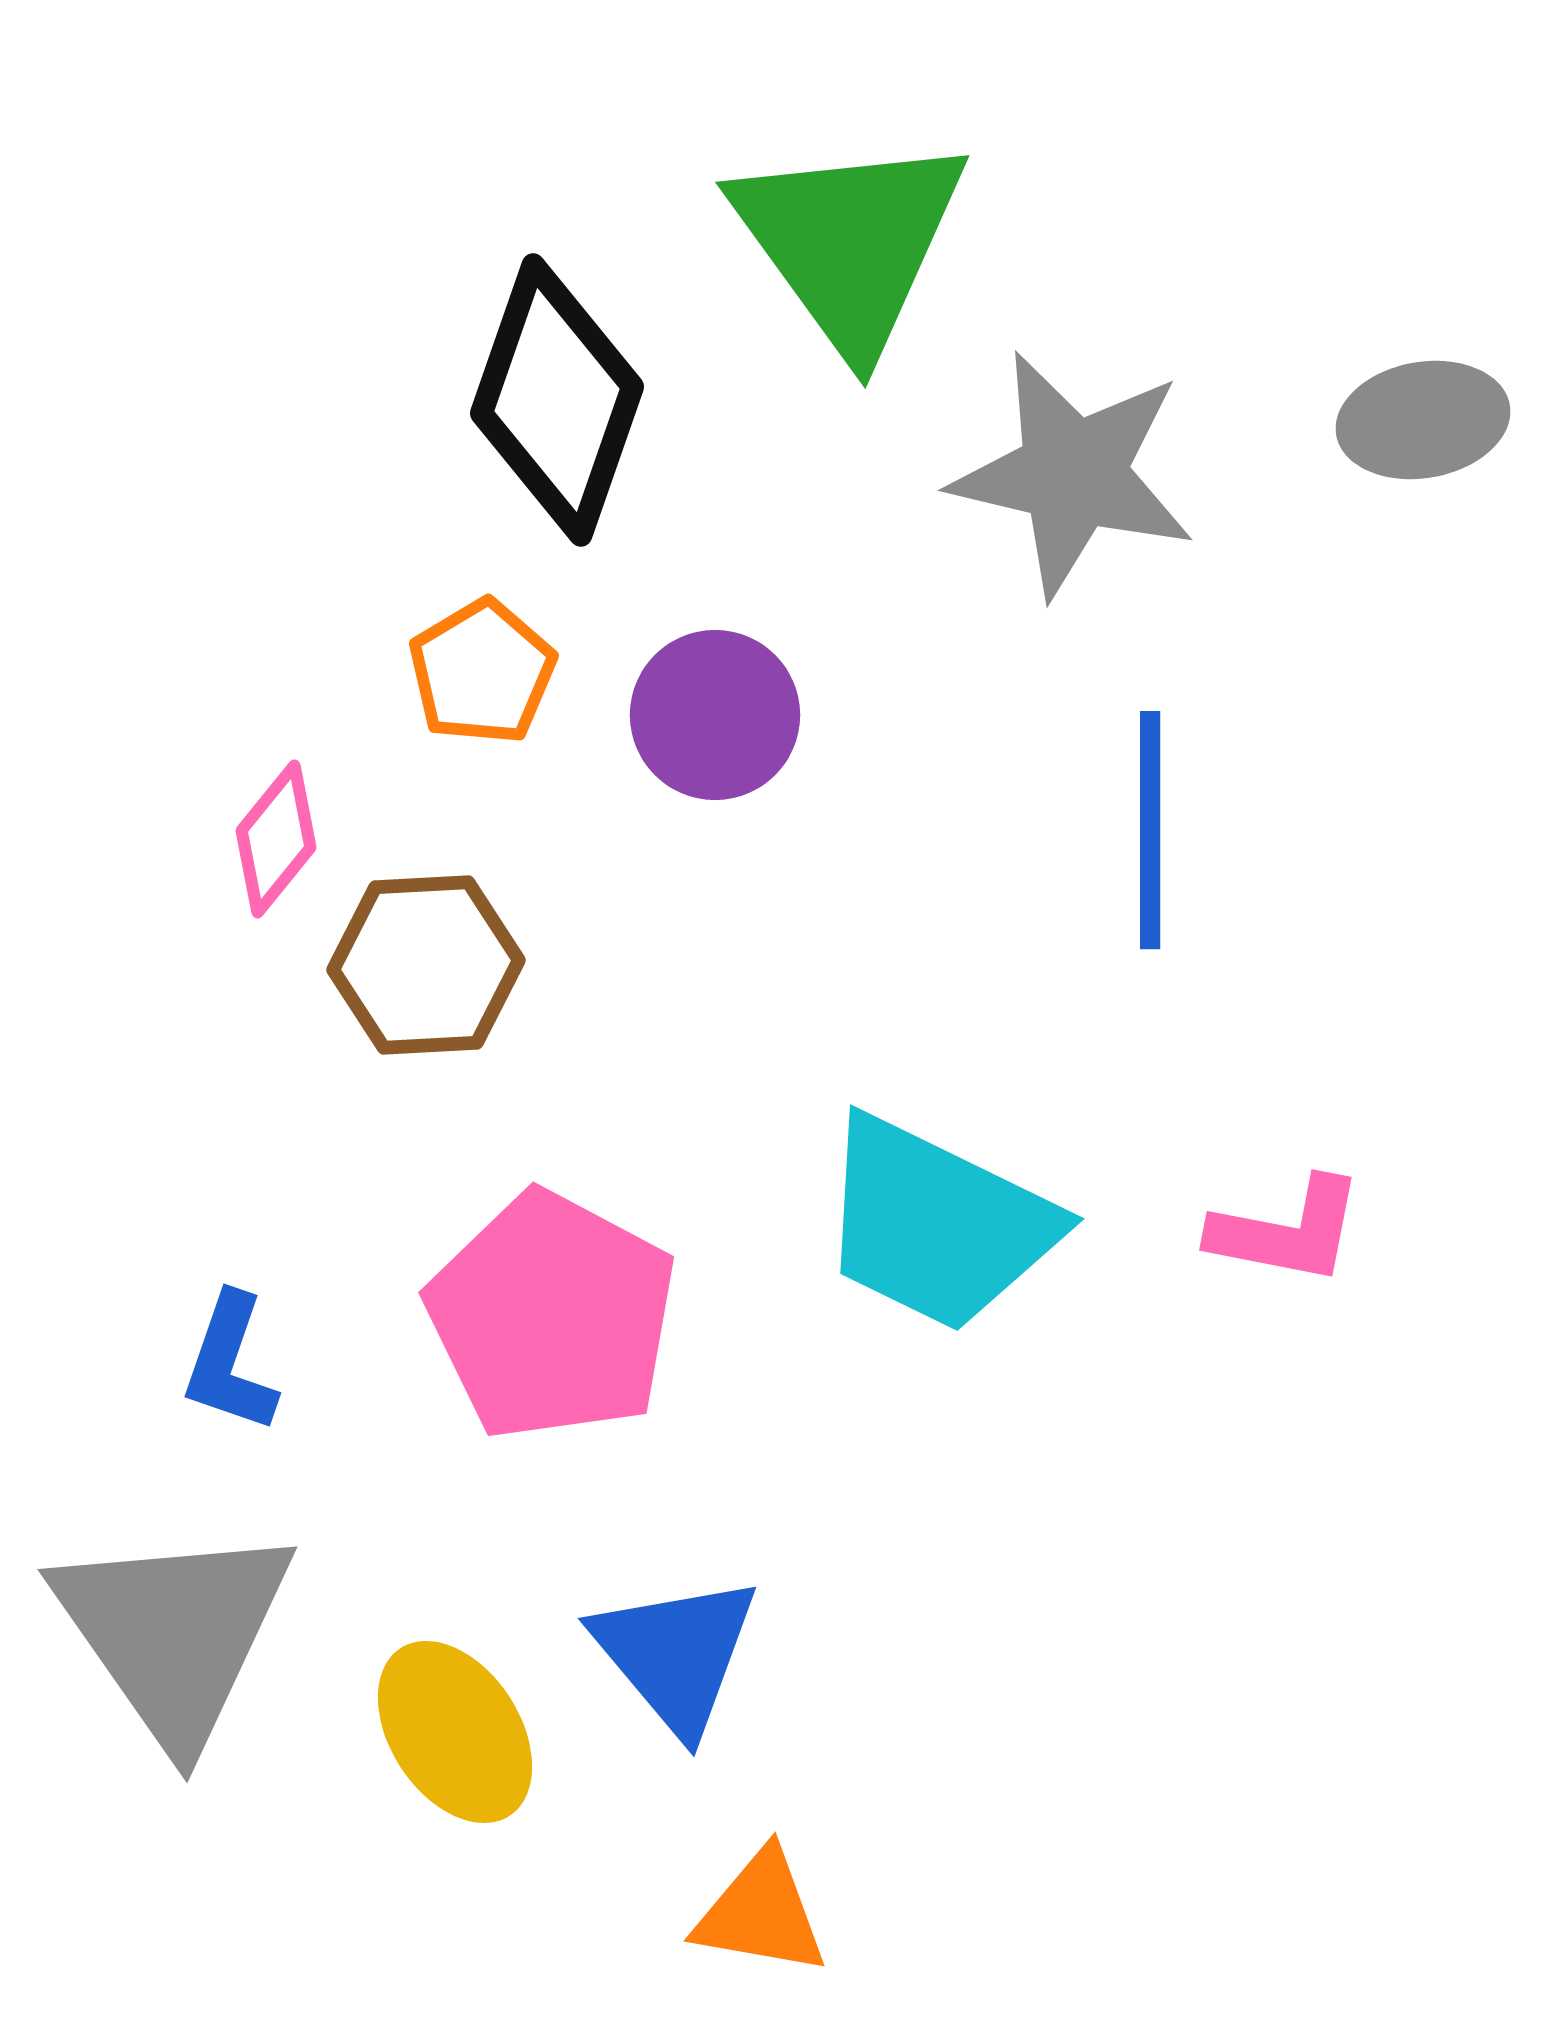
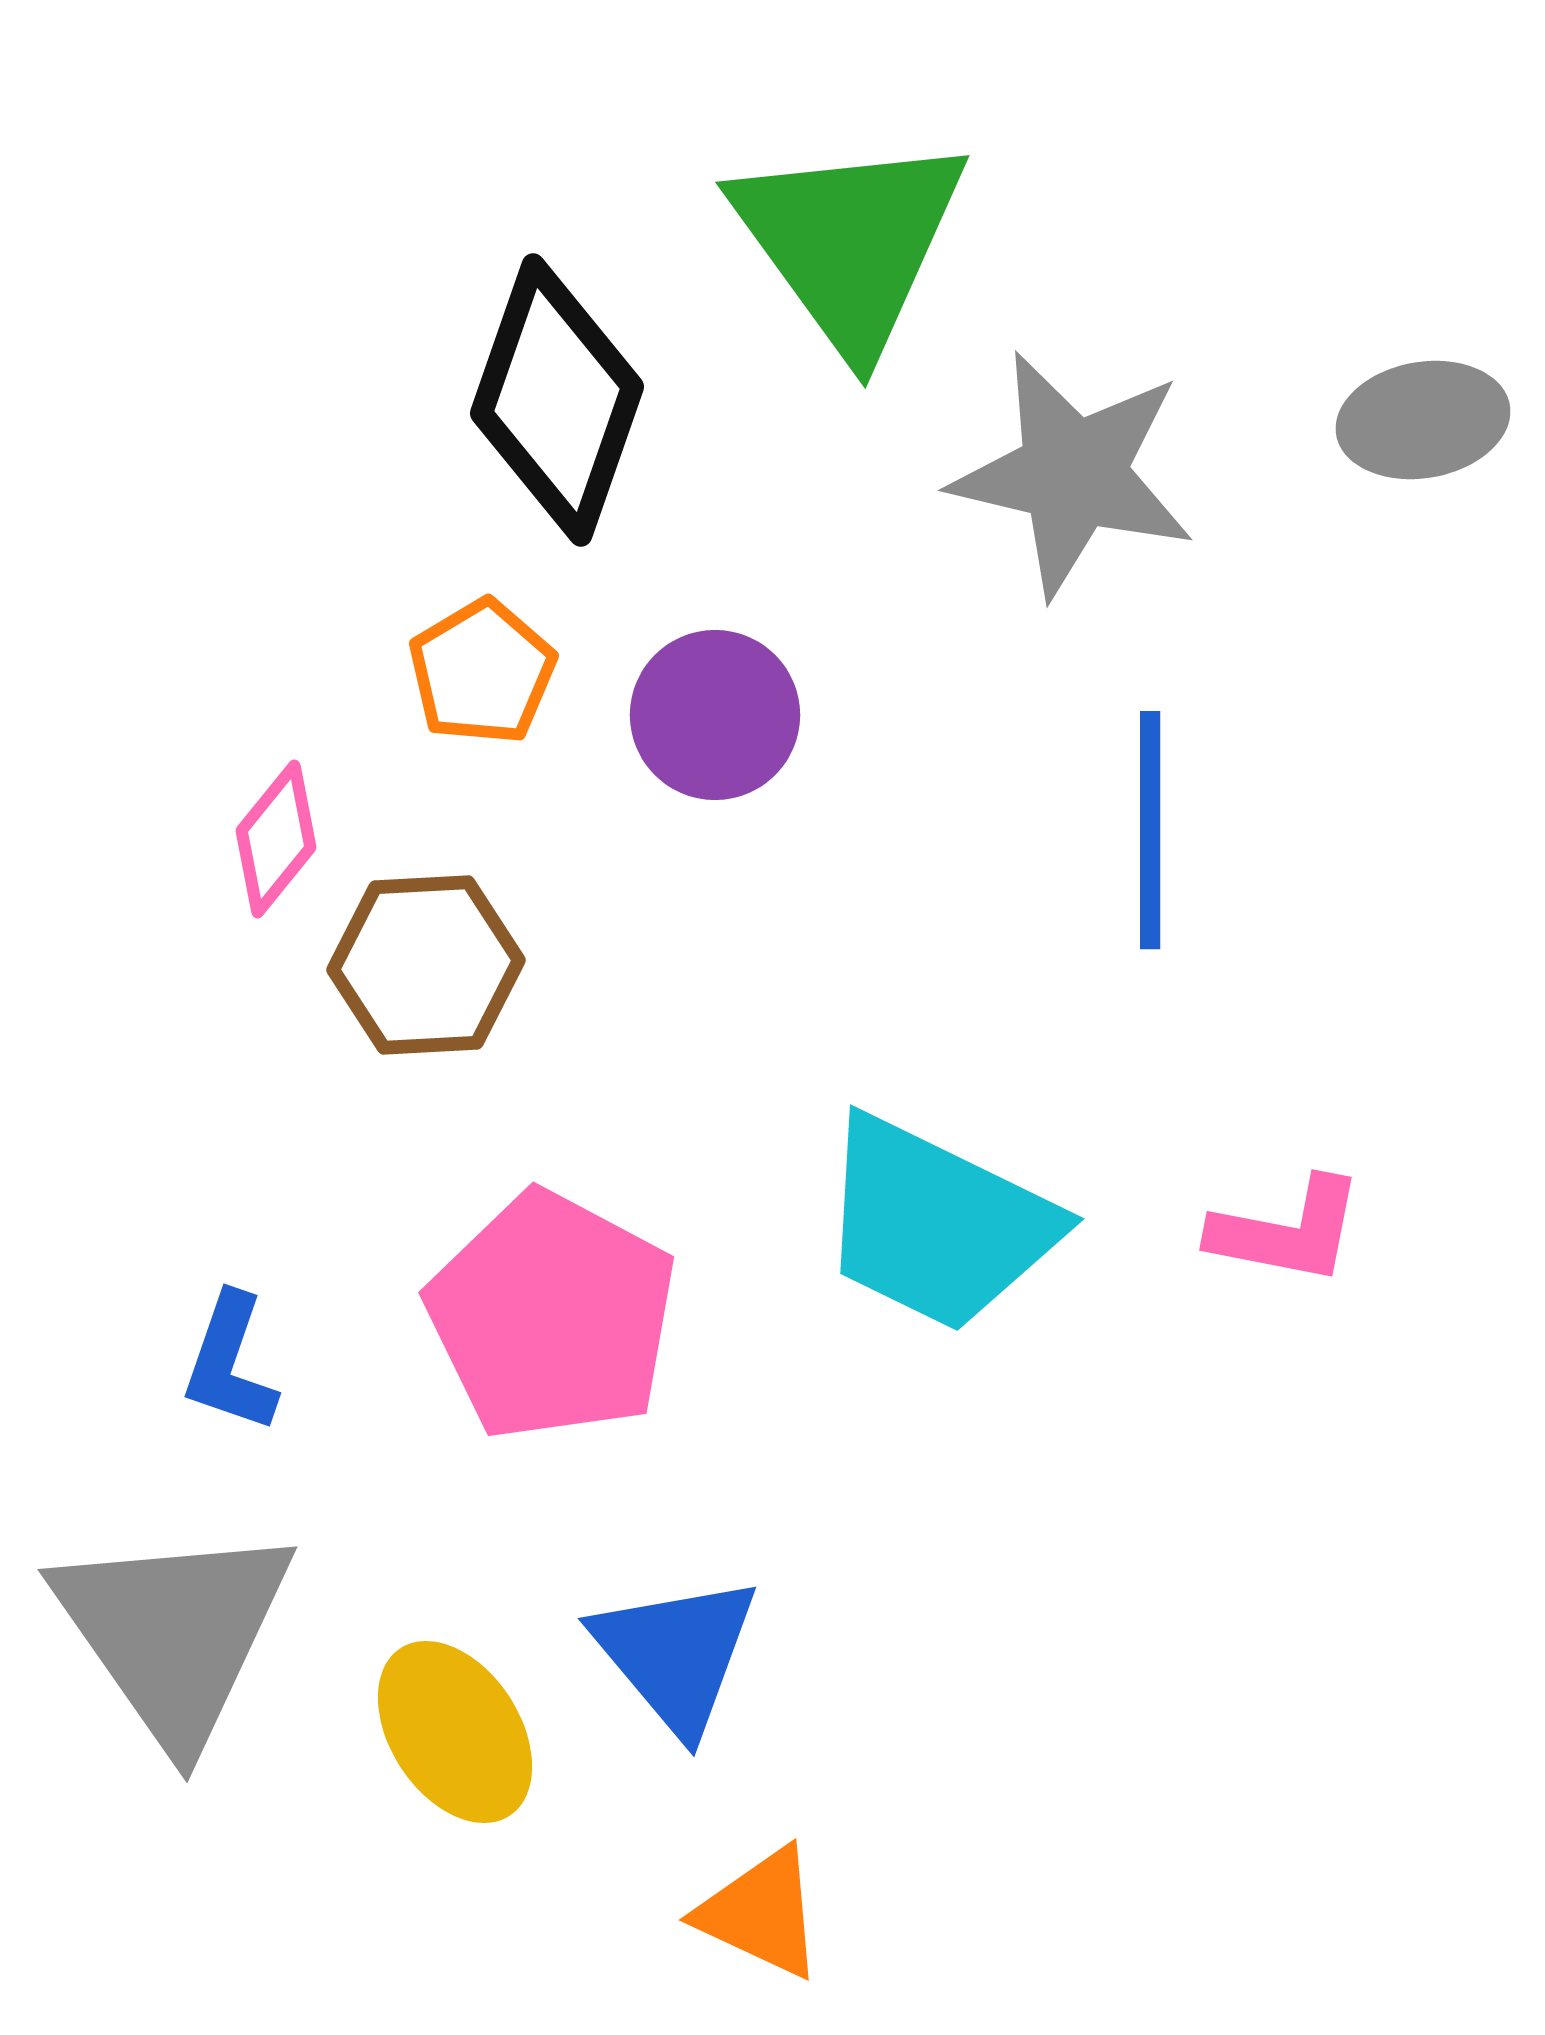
orange triangle: rotated 15 degrees clockwise
